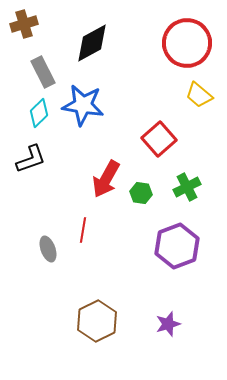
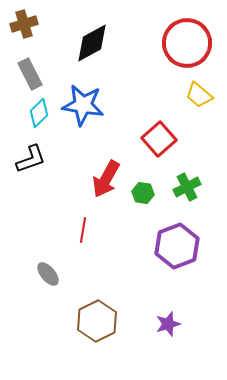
gray rectangle: moved 13 px left, 2 px down
green hexagon: moved 2 px right
gray ellipse: moved 25 px down; rotated 20 degrees counterclockwise
